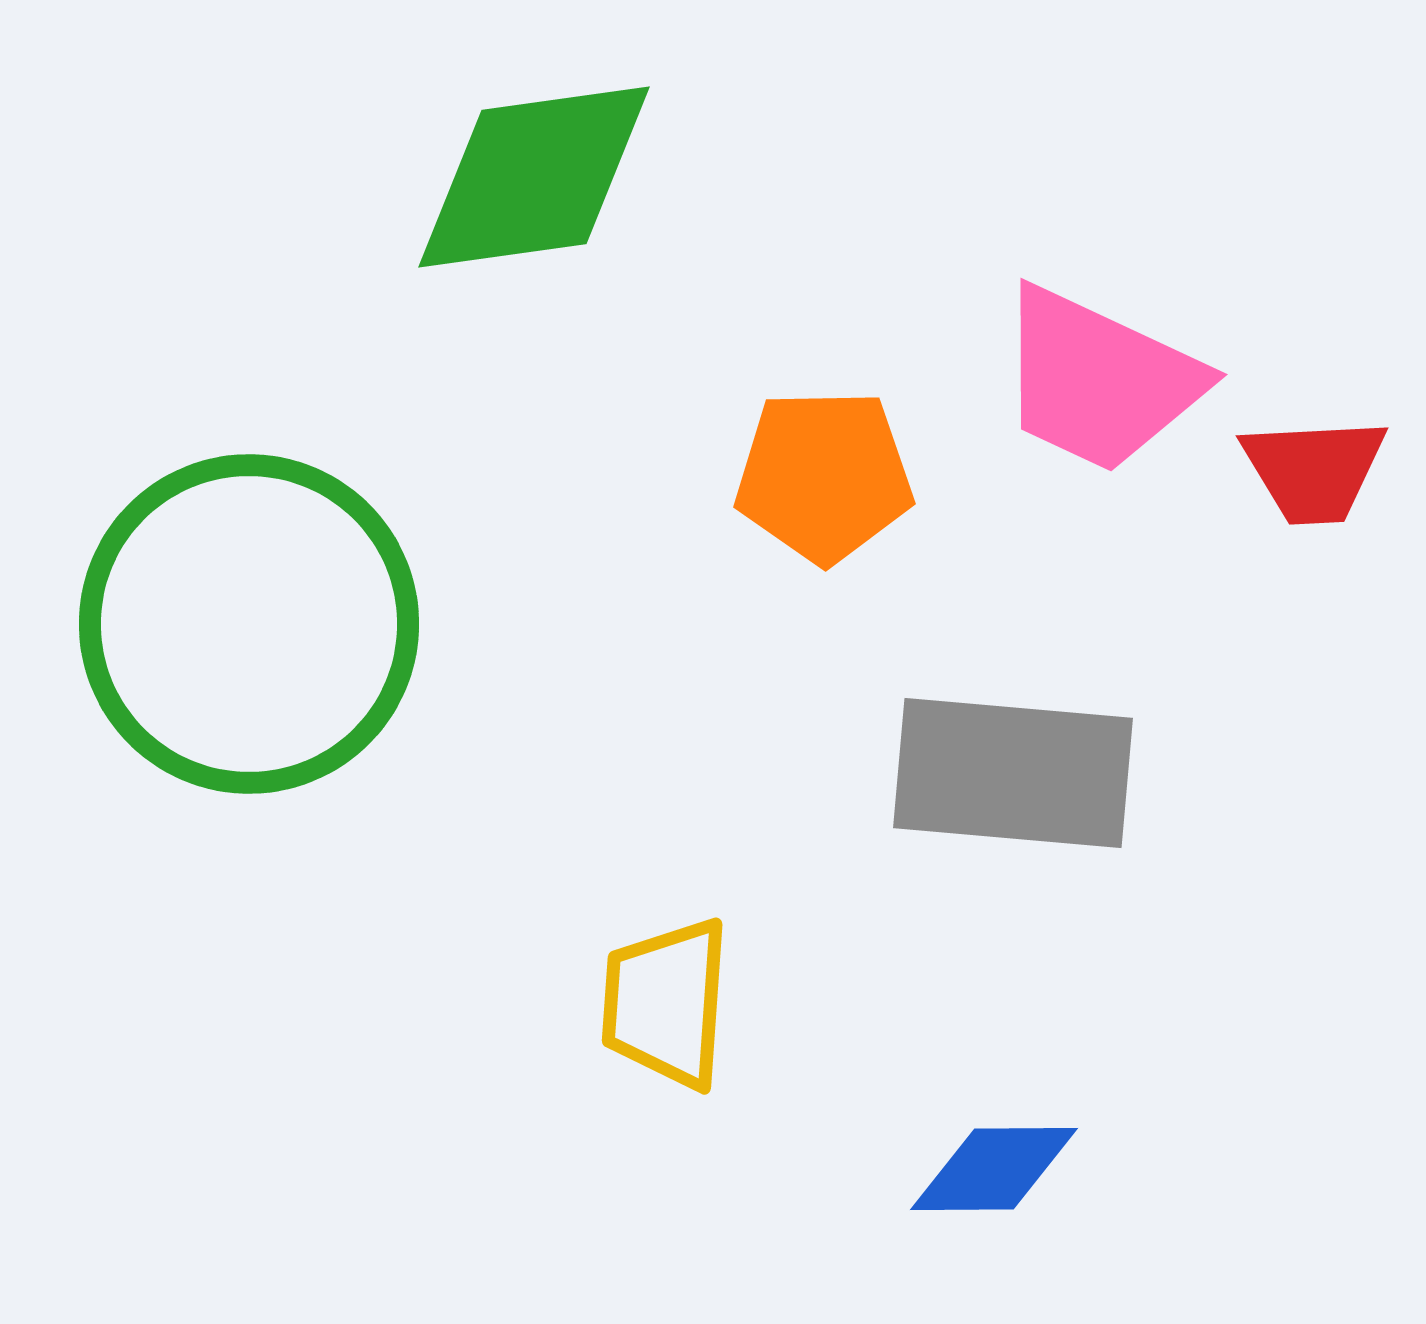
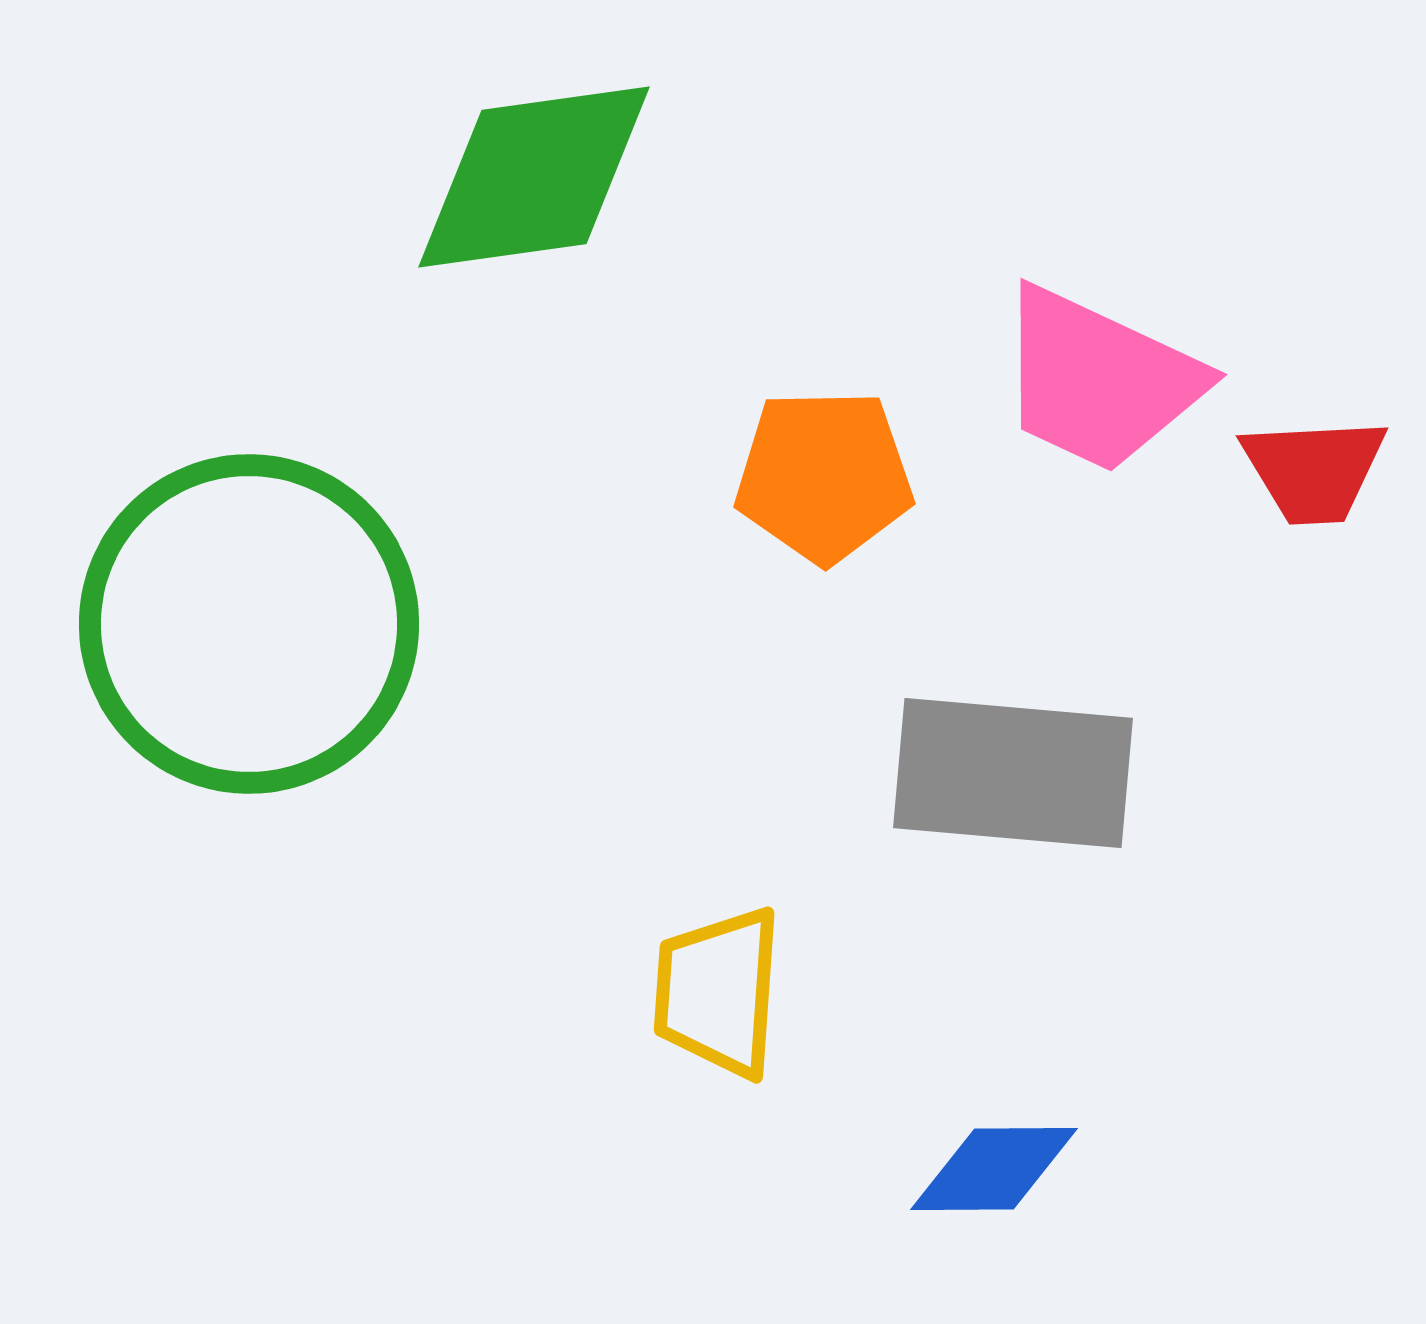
yellow trapezoid: moved 52 px right, 11 px up
